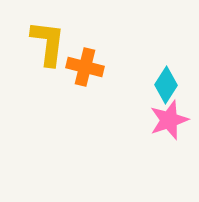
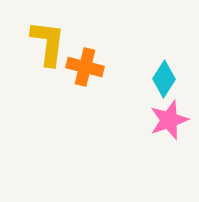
cyan diamond: moved 2 px left, 6 px up
